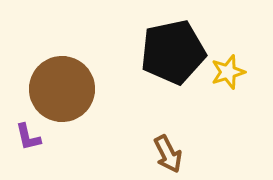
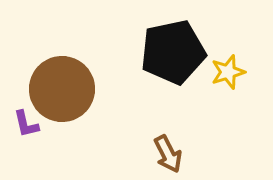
purple L-shape: moved 2 px left, 13 px up
